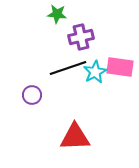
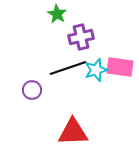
green star: rotated 24 degrees clockwise
cyan star: moved 1 px right, 2 px up; rotated 10 degrees clockwise
purple circle: moved 5 px up
red triangle: moved 2 px left, 5 px up
